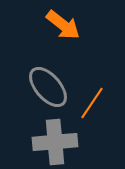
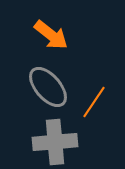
orange arrow: moved 12 px left, 10 px down
orange line: moved 2 px right, 1 px up
